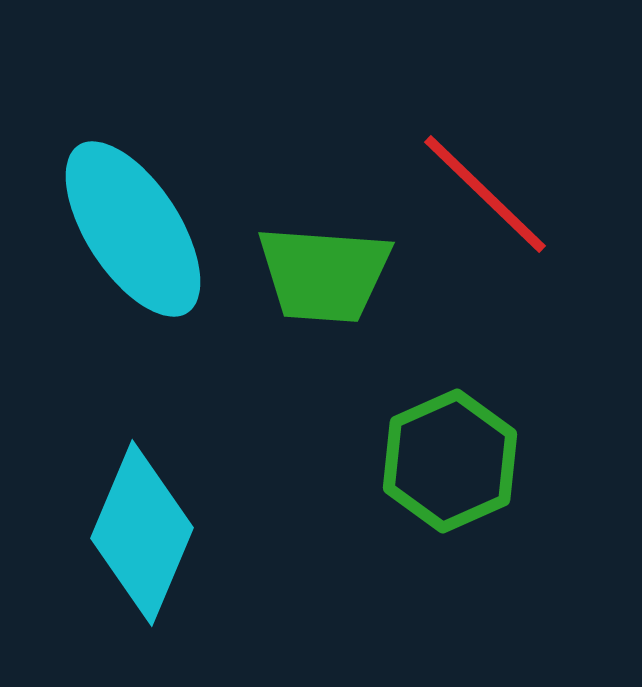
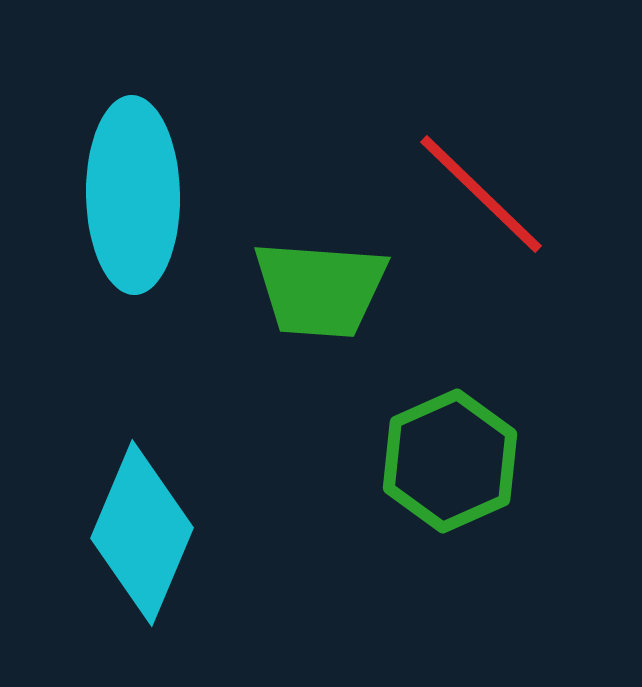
red line: moved 4 px left
cyan ellipse: moved 34 px up; rotated 32 degrees clockwise
green trapezoid: moved 4 px left, 15 px down
